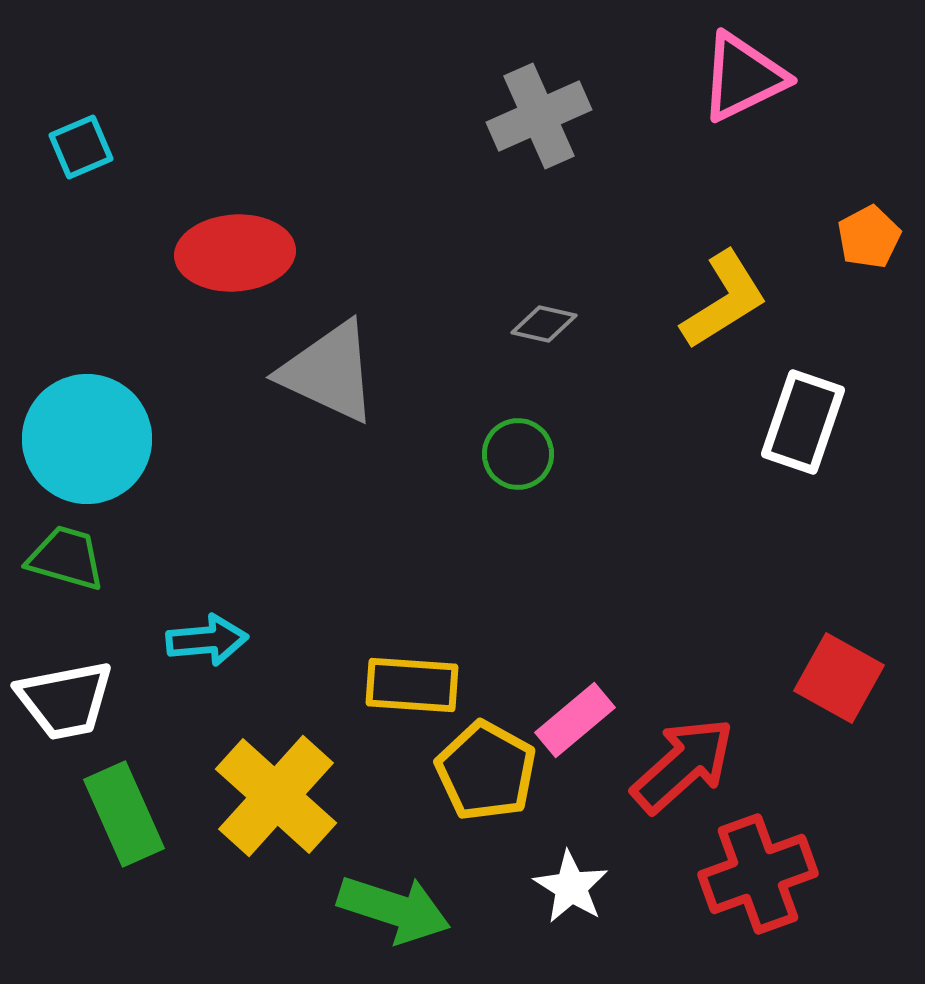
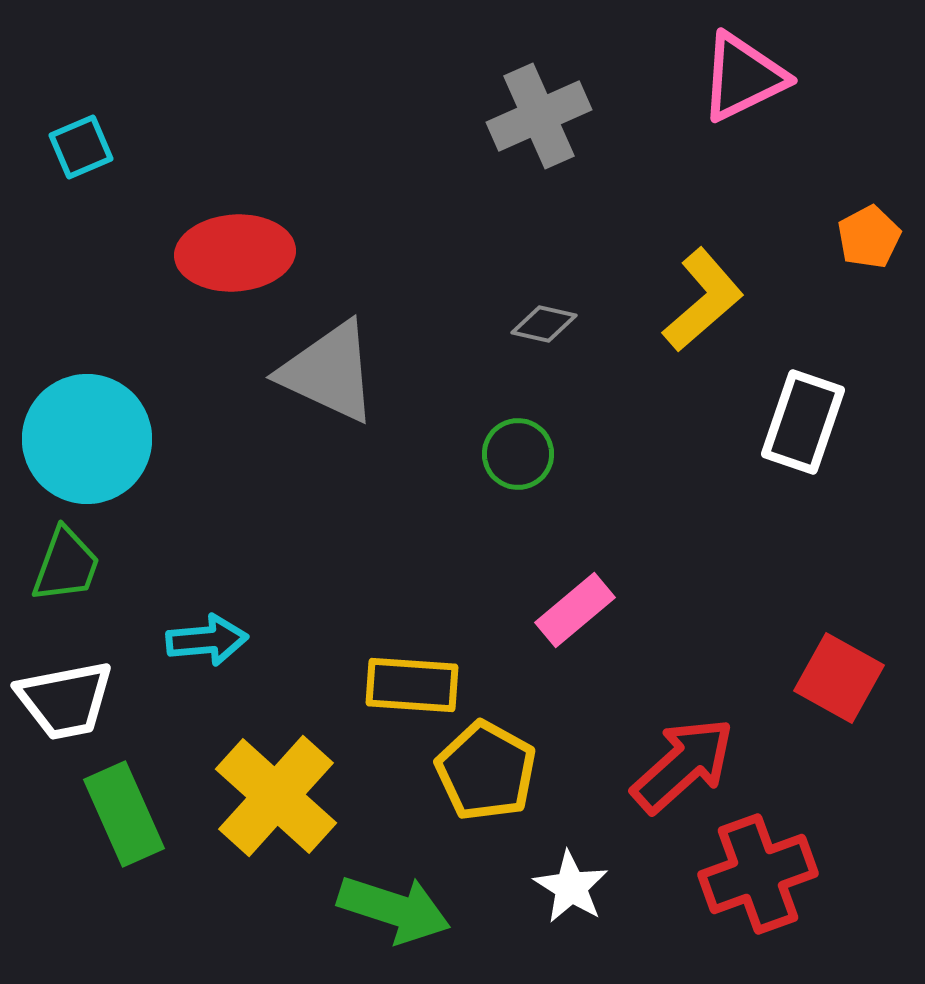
yellow L-shape: moved 21 px left; rotated 9 degrees counterclockwise
green trapezoid: moved 7 px down; rotated 94 degrees clockwise
pink rectangle: moved 110 px up
